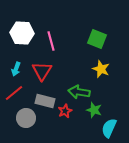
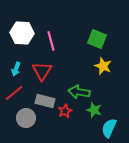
yellow star: moved 2 px right, 3 px up
